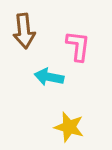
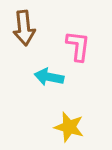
brown arrow: moved 3 px up
